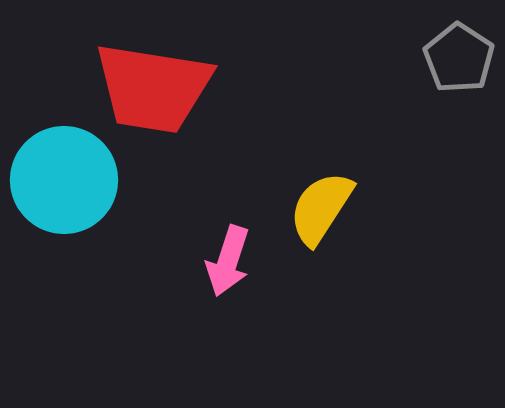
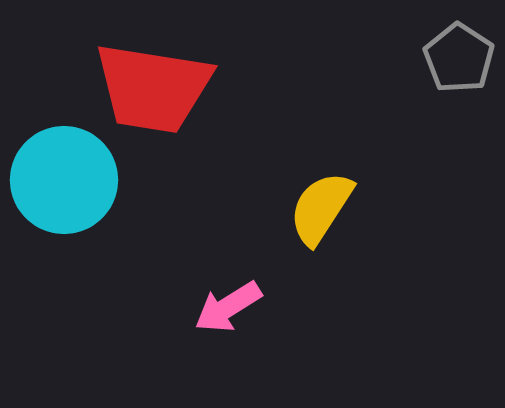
pink arrow: moved 46 px down; rotated 40 degrees clockwise
